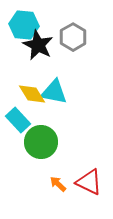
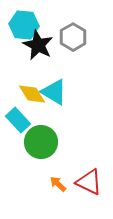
cyan triangle: rotated 20 degrees clockwise
